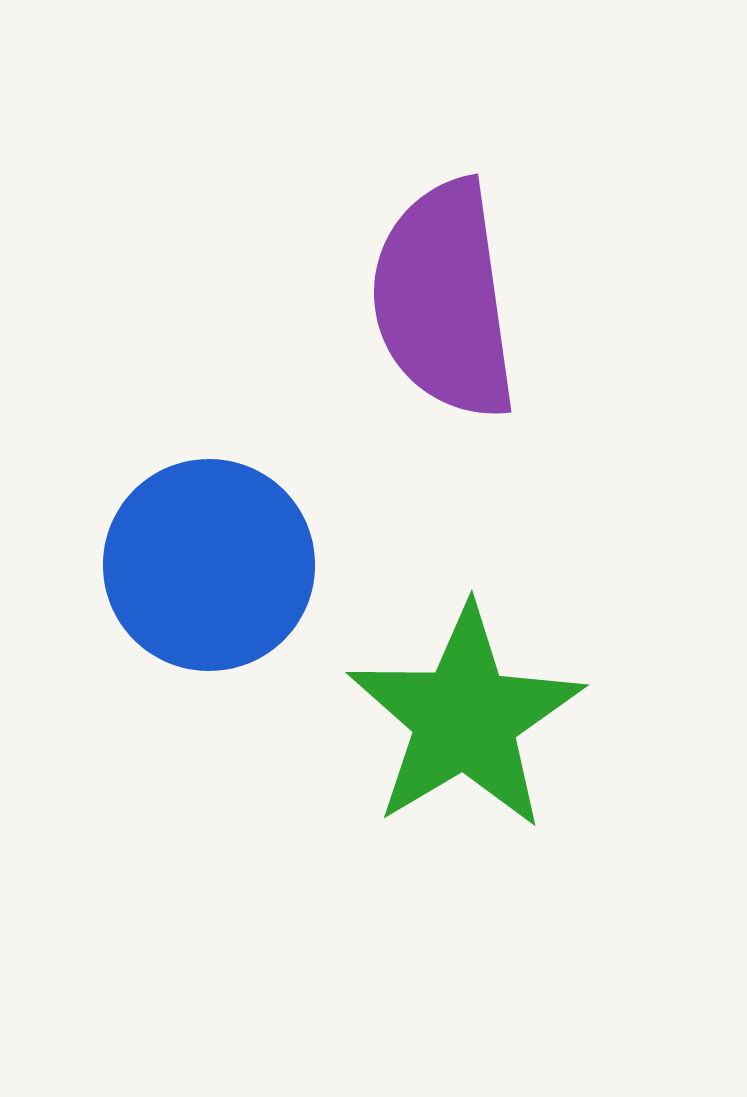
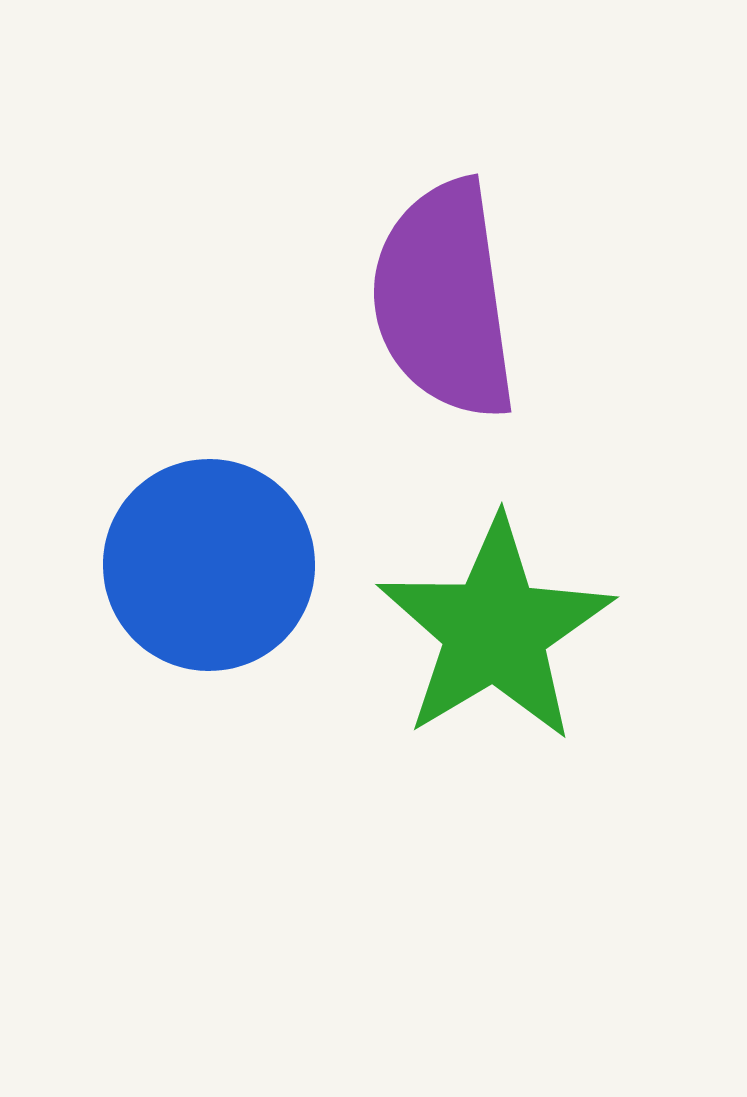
green star: moved 30 px right, 88 px up
